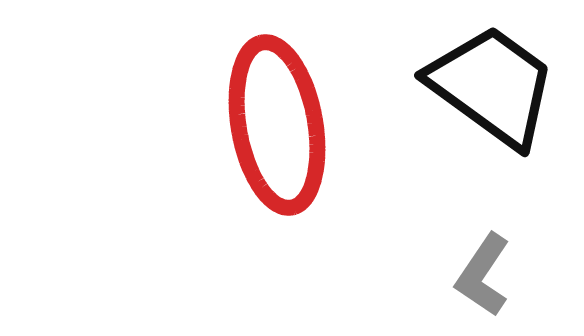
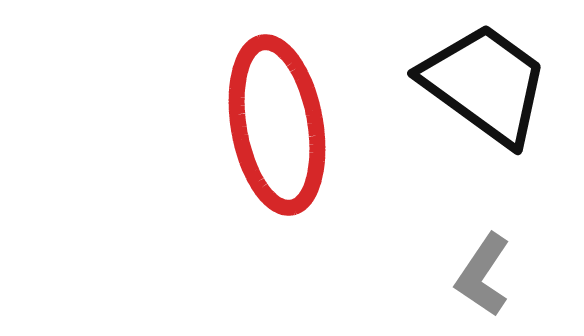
black trapezoid: moved 7 px left, 2 px up
